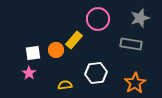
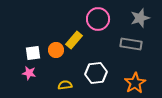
pink star: rotated 24 degrees counterclockwise
